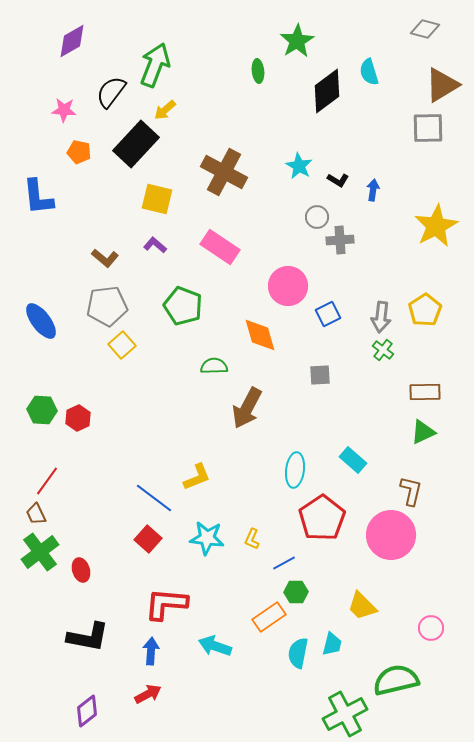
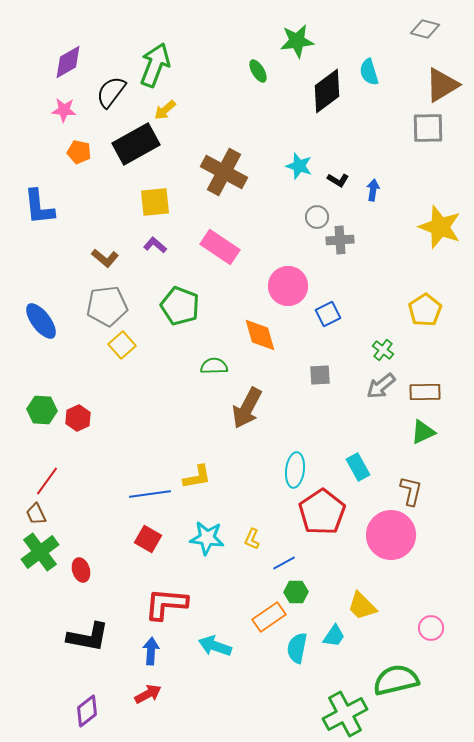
purple diamond at (72, 41): moved 4 px left, 21 px down
green star at (297, 41): rotated 24 degrees clockwise
green ellipse at (258, 71): rotated 25 degrees counterclockwise
black rectangle at (136, 144): rotated 18 degrees clockwise
cyan star at (299, 166): rotated 12 degrees counterclockwise
blue L-shape at (38, 197): moved 1 px right, 10 px down
yellow square at (157, 199): moved 2 px left, 3 px down; rotated 20 degrees counterclockwise
yellow star at (436, 226): moved 4 px right, 1 px down; rotated 24 degrees counterclockwise
green pentagon at (183, 306): moved 3 px left
gray arrow at (381, 317): moved 69 px down; rotated 44 degrees clockwise
cyan rectangle at (353, 460): moved 5 px right, 7 px down; rotated 20 degrees clockwise
yellow L-shape at (197, 477): rotated 12 degrees clockwise
blue line at (154, 498): moved 4 px left, 4 px up; rotated 45 degrees counterclockwise
red pentagon at (322, 518): moved 6 px up
red square at (148, 539): rotated 12 degrees counterclockwise
cyan trapezoid at (332, 644): moved 2 px right, 8 px up; rotated 20 degrees clockwise
cyan semicircle at (298, 653): moved 1 px left, 5 px up
